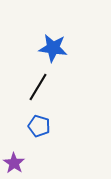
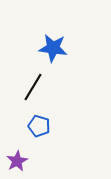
black line: moved 5 px left
purple star: moved 3 px right, 2 px up; rotated 10 degrees clockwise
